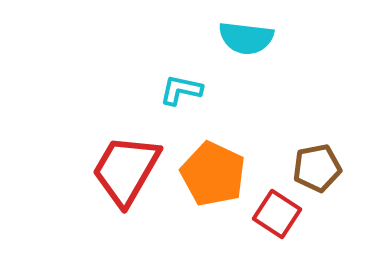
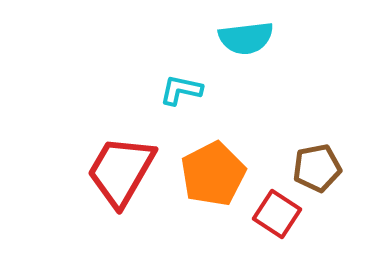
cyan semicircle: rotated 14 degrees counterclockwise
red trapezoid: moved 5 px left, 1 px down
orange pentagon: rotated 20 degrees clockwise
